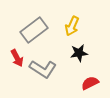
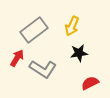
red arrow: rotated 120 degrees counterclockwise
